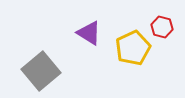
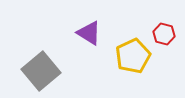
red hexagon: moved 2 px right, 7 px down
yellow pentagon: moved 8 px down
